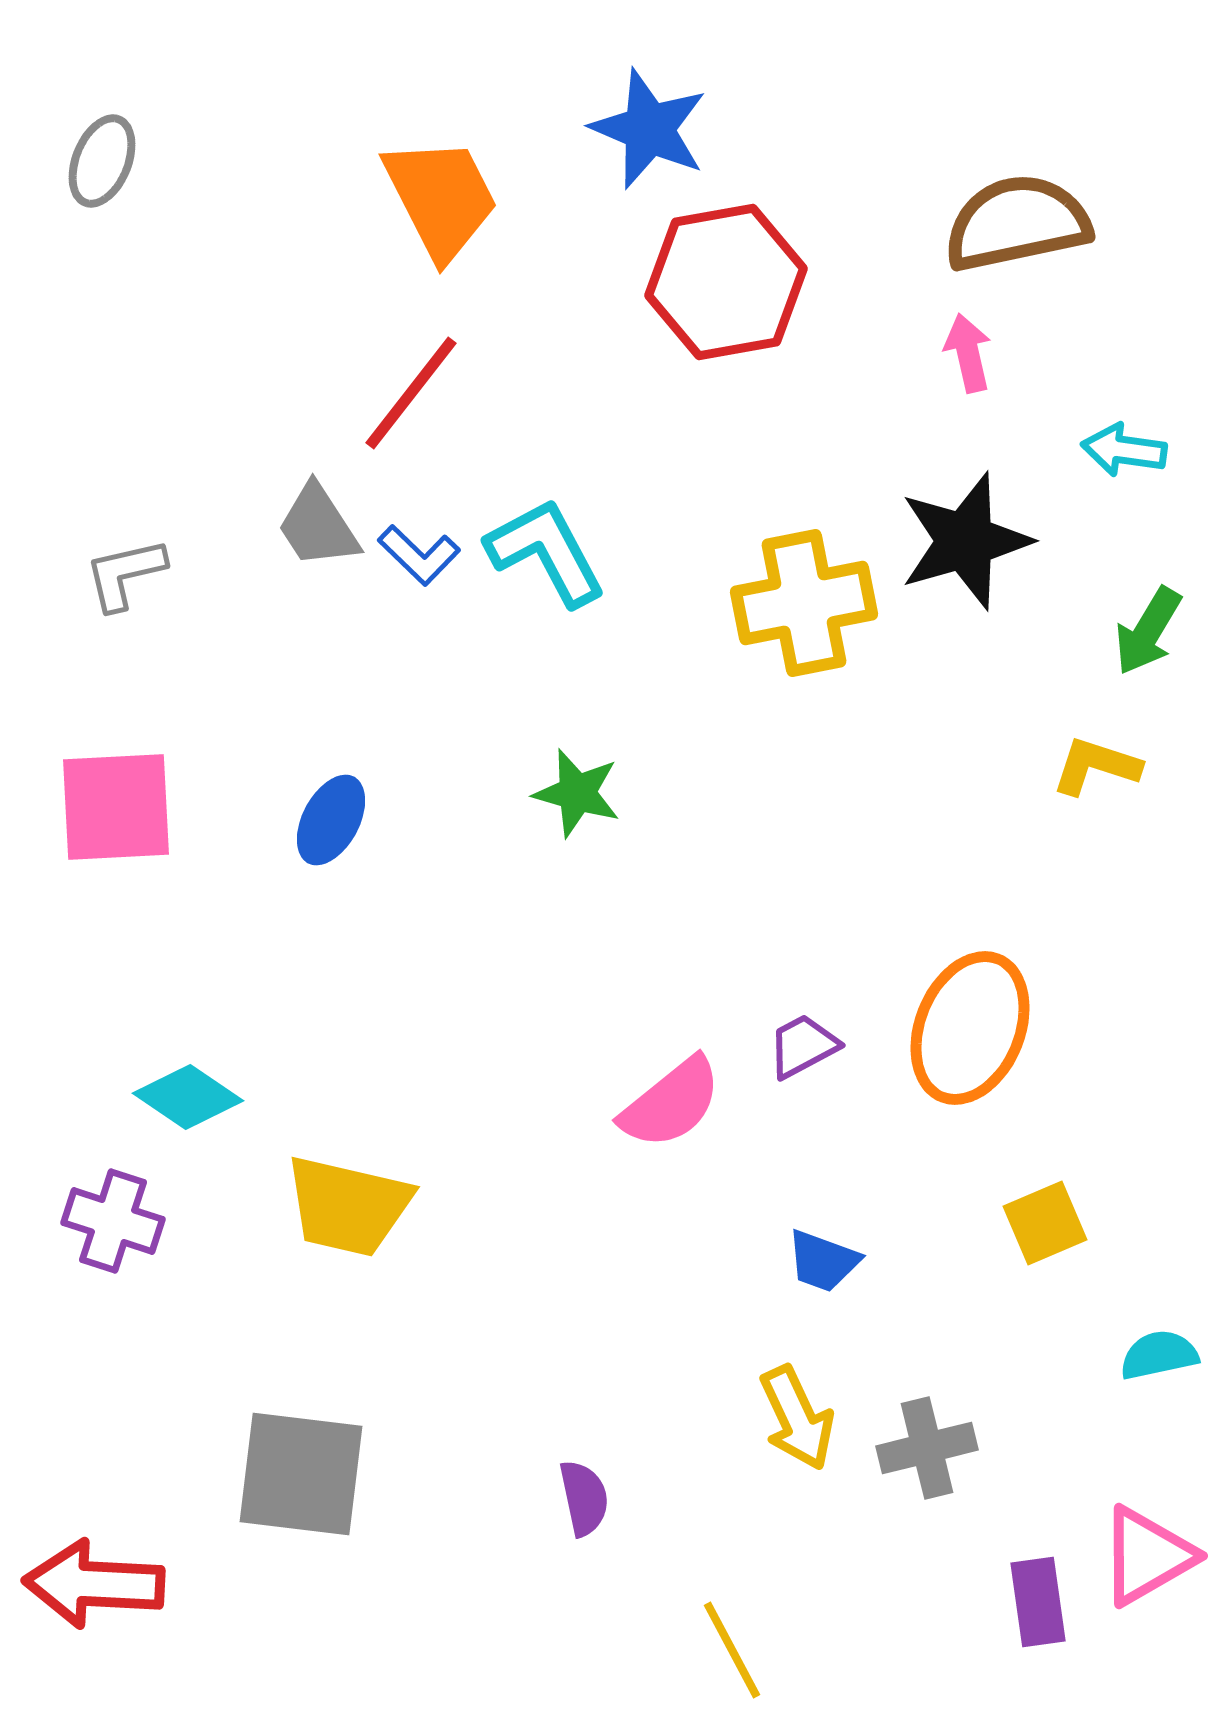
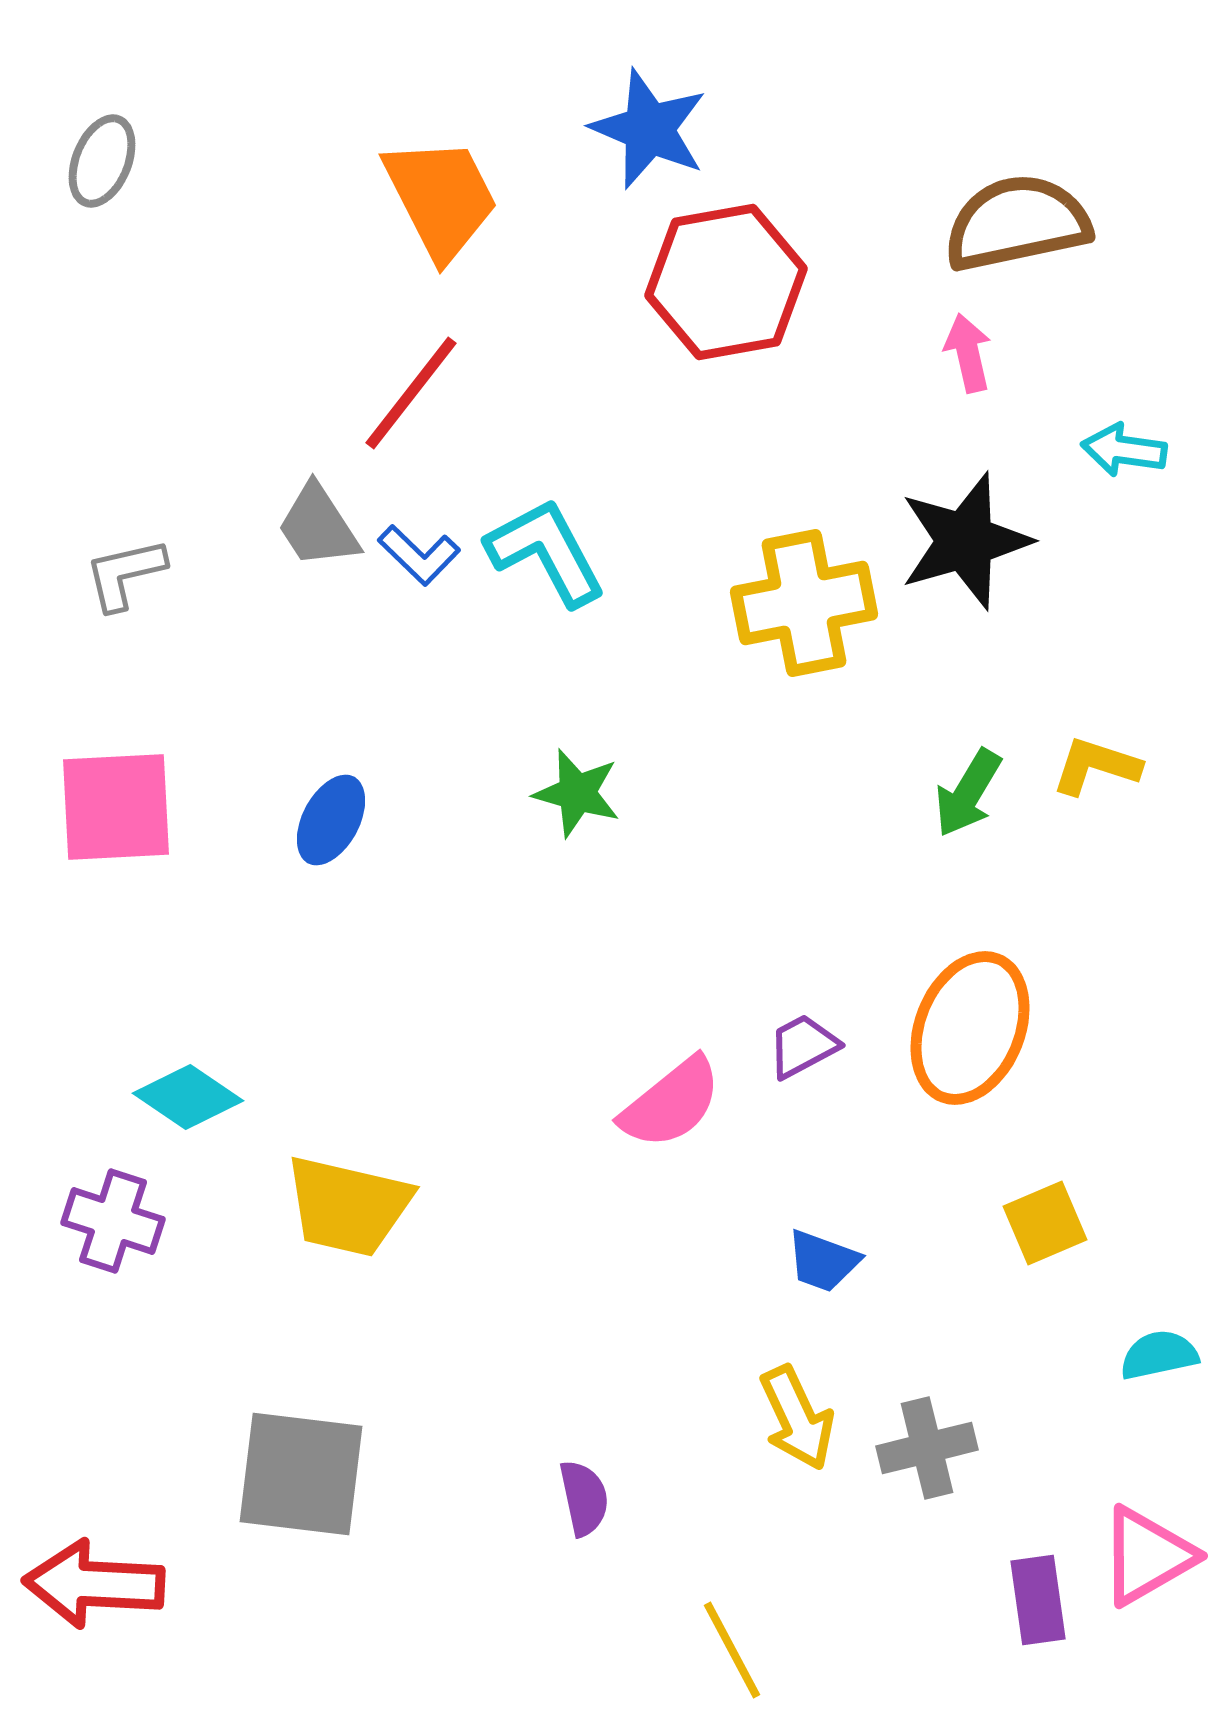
green arrow: moved 180 px left, 162 px down
purple rectangle: moved 2 px up
